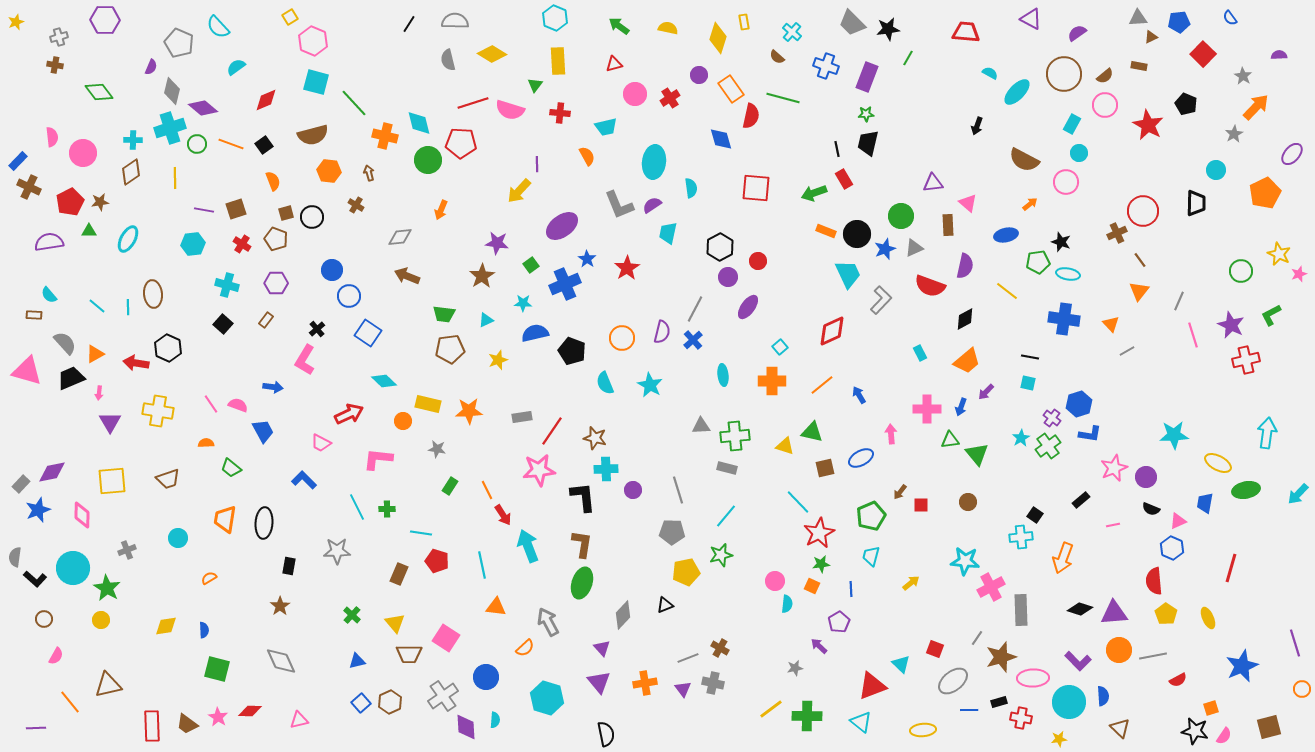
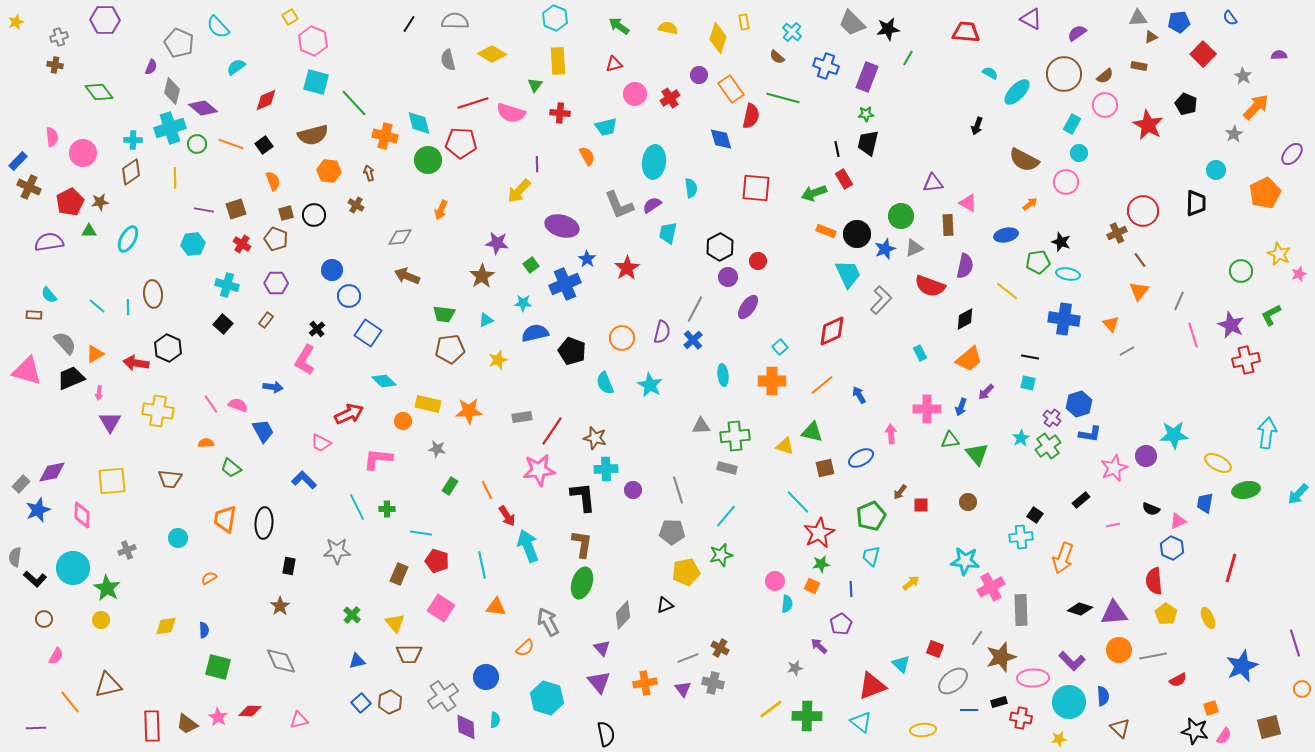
pink semicircle at (510, 110): moved 1 px right, 3 px down
pink triangle at (968, 203): rotated 12 degrees counterclockwise
black circle at (312, 217): moved 2 px right, 2 px up
purple ellipse at (562, 226): rotated 52 degrees clockwise
orange trapezoid at (967, 361): moved 2 px right, 2 px up
purple circle at (1146, 477): moved 21 px up
brown trapezoid at (168, 479): moved 2 px right; rotated 25 degrees clockwise
red arrow at (503, 515): moved 4 px right, 1 px down
purple pentagon at (839, 622): moved 2 px right, 2 px down
pink square at (446, 638): moved 5 px left, 30 px up
purple L-shape at (1078, 661): moved 6 px left
green square at (217, 669): moved 1 px right, 2 px up
